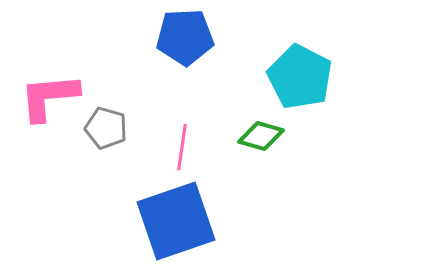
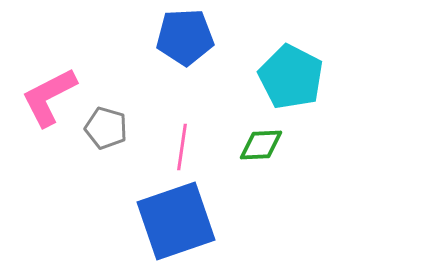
cyan pentagon: moved 9 px left
pink L-shape: rotated 22 degrees counterclockwise
green diamond: moved 9 px down; rotated 18 degrees counterclockwise
